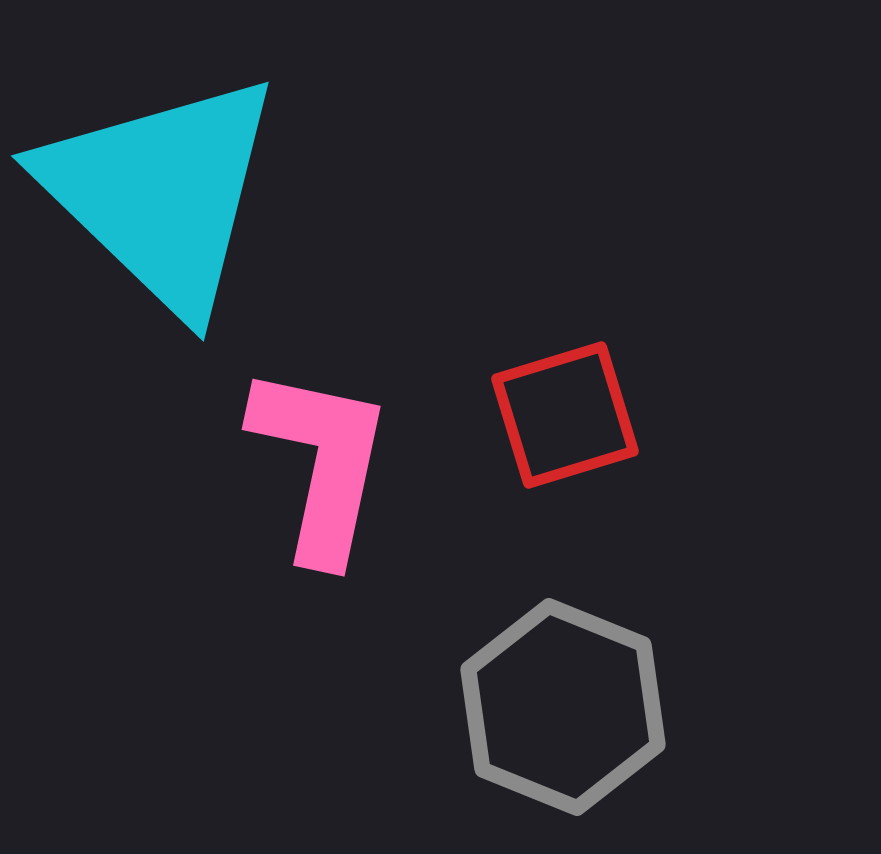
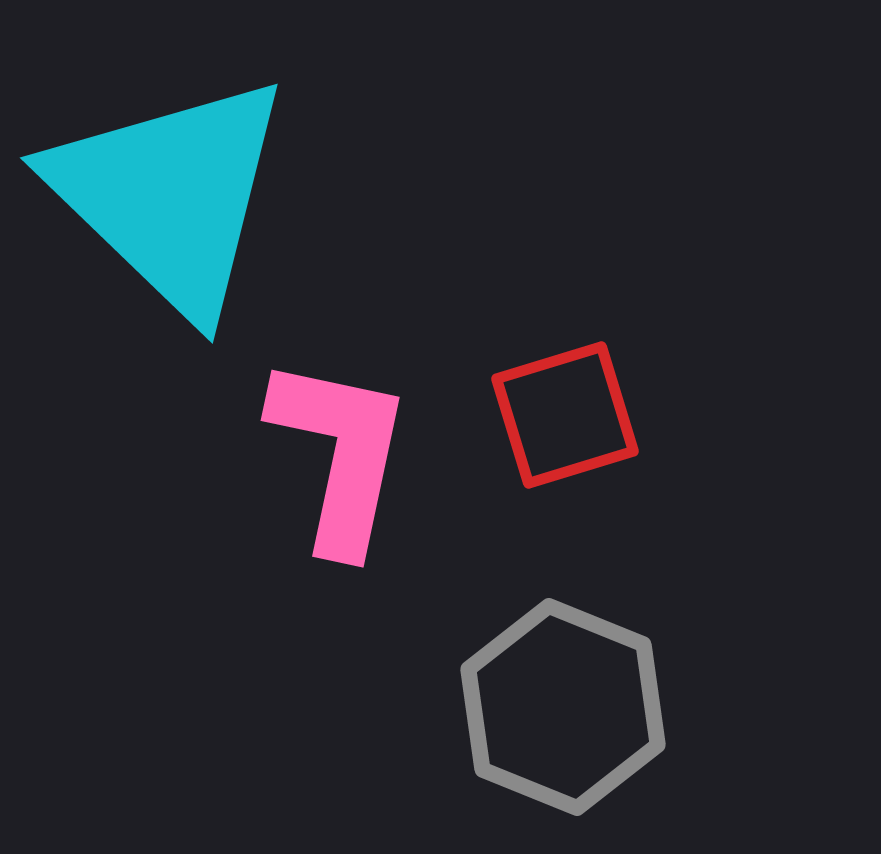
cyan triangle: moved 9 px right, 2 px down
pink L-shape: moved 19 px right, 9 px up
